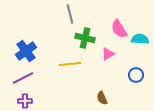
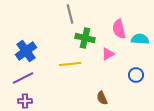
pink semicircle: rotated 18 degrees clockwise
